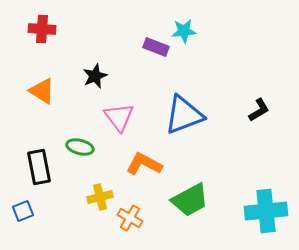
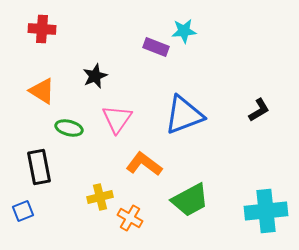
pink triangle: moved 2 px left, 2 px down; rotated 12 degrees clockwise
green ellipse: moved 11 px left, 19 px up
orange L-shape: rotated 9 degrees clockwise
